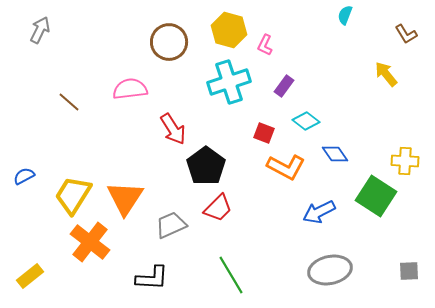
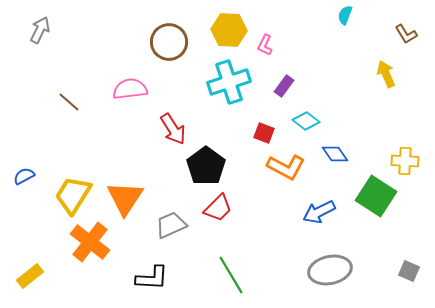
yellow hexagon: rotated 12 degrees counterclockwise
yellow arrow: rotated 16 degrees clockwise
gray square: rotated 25 degrees clockwise
